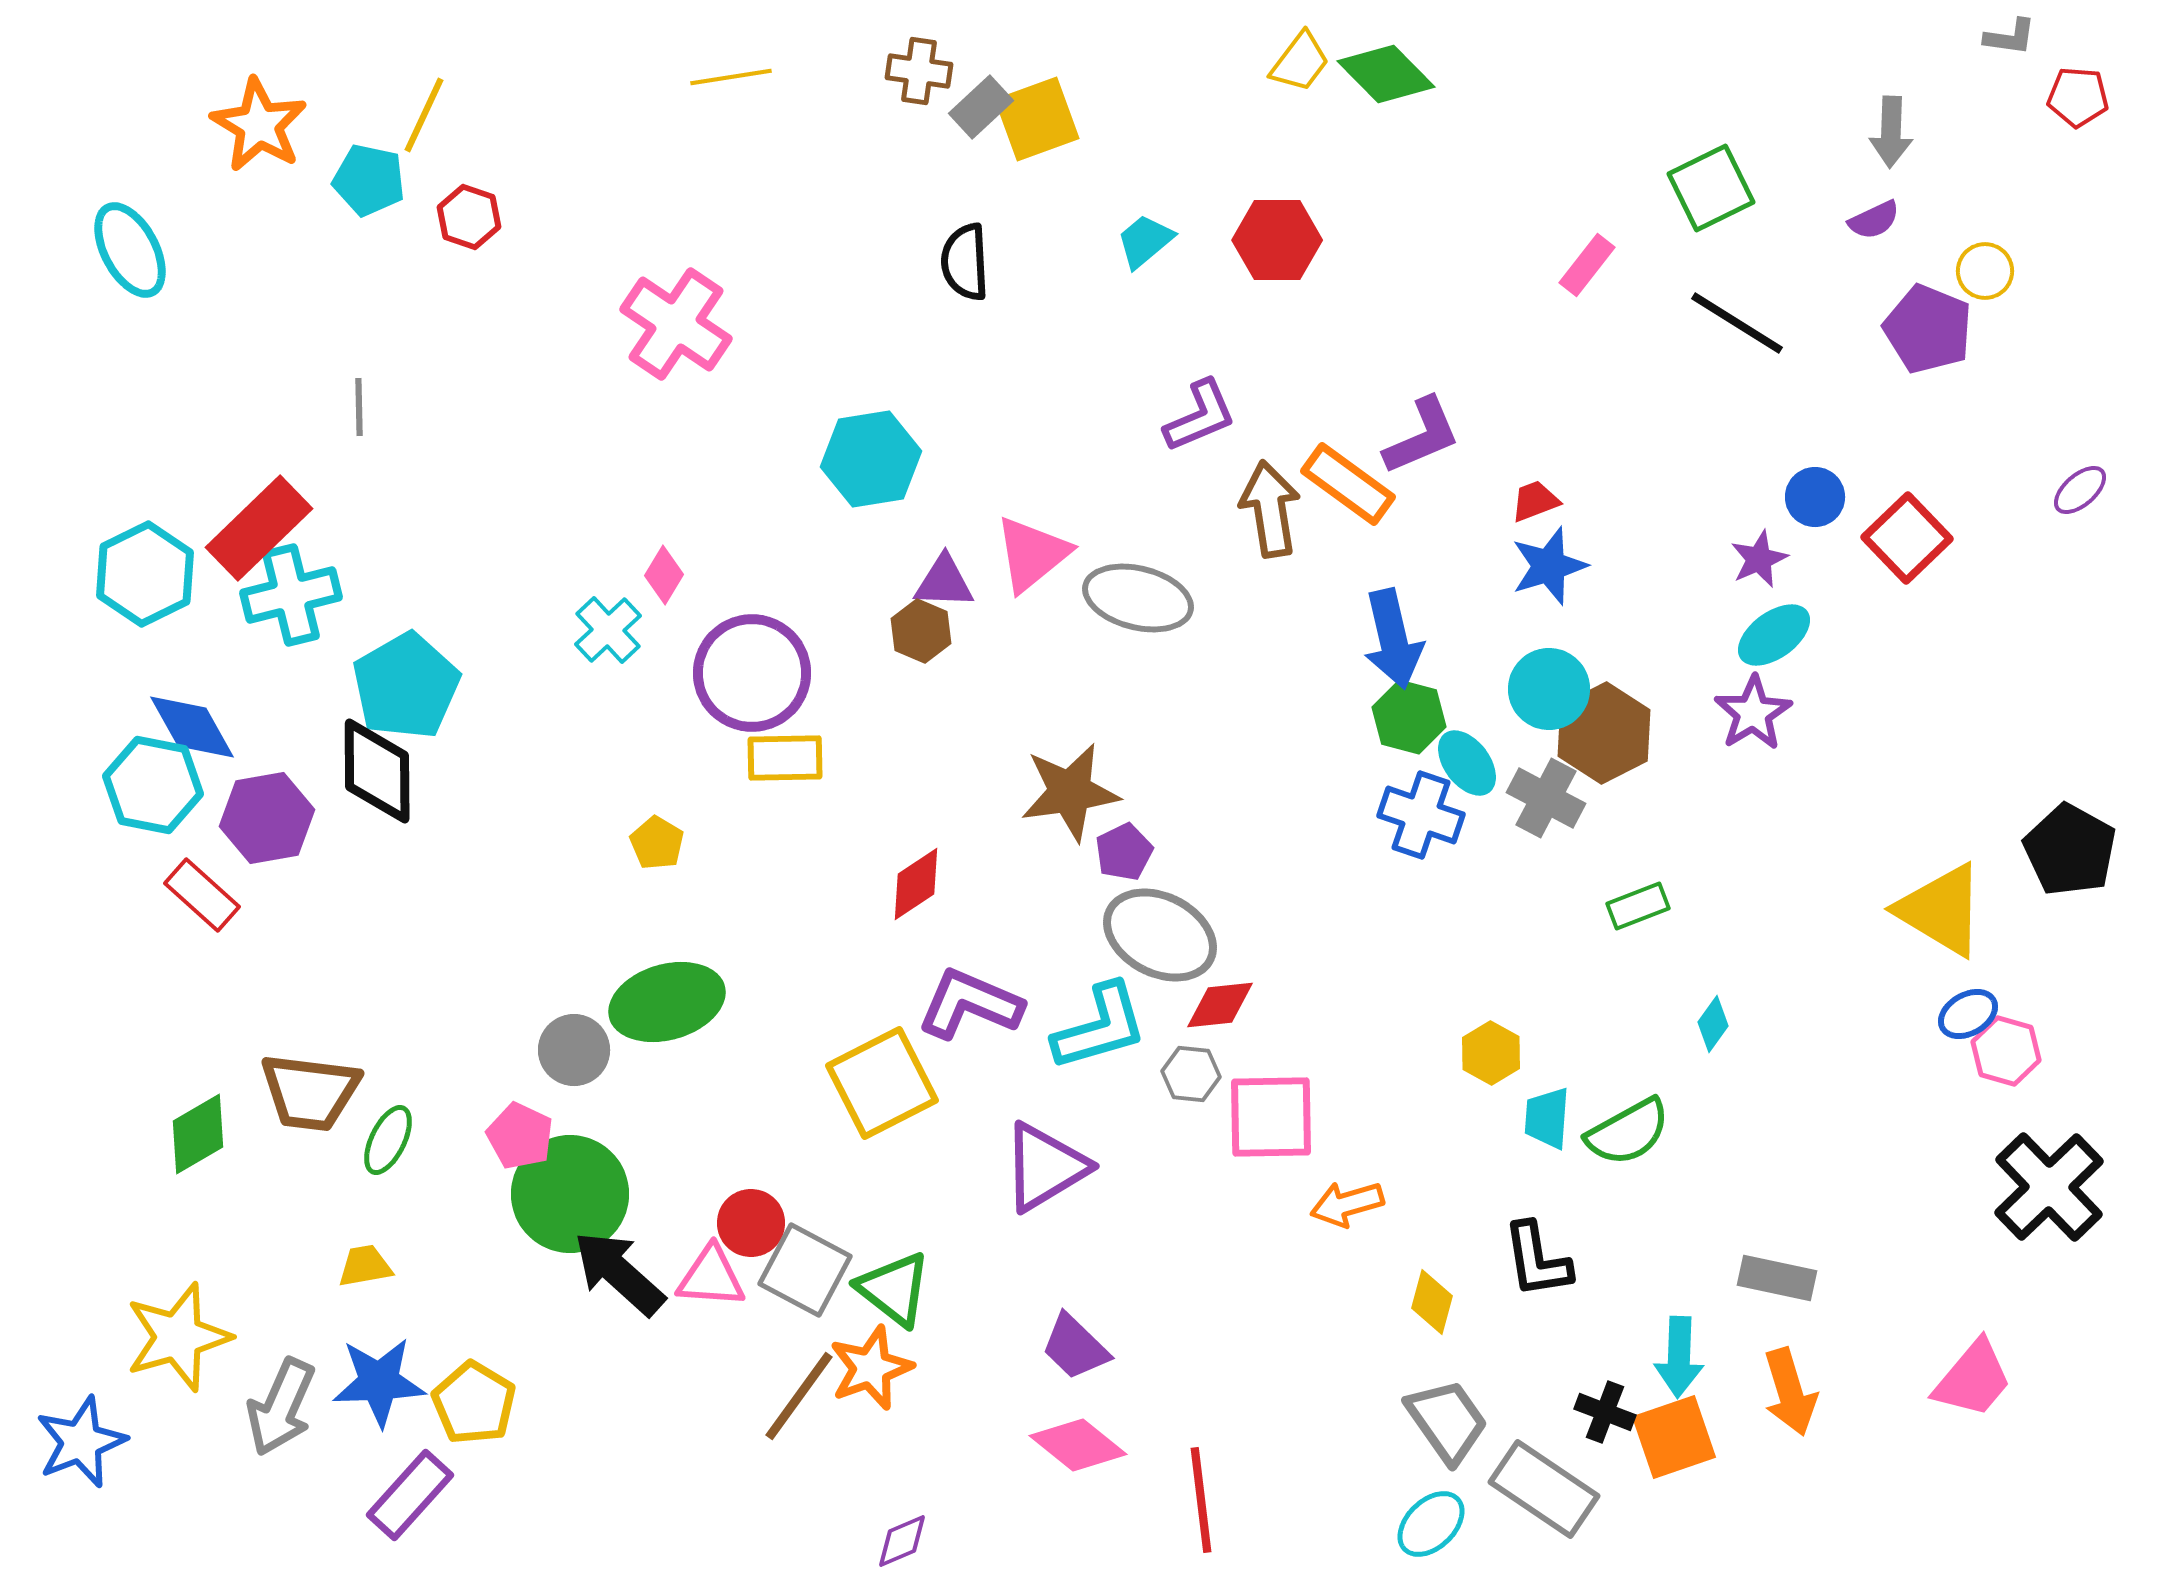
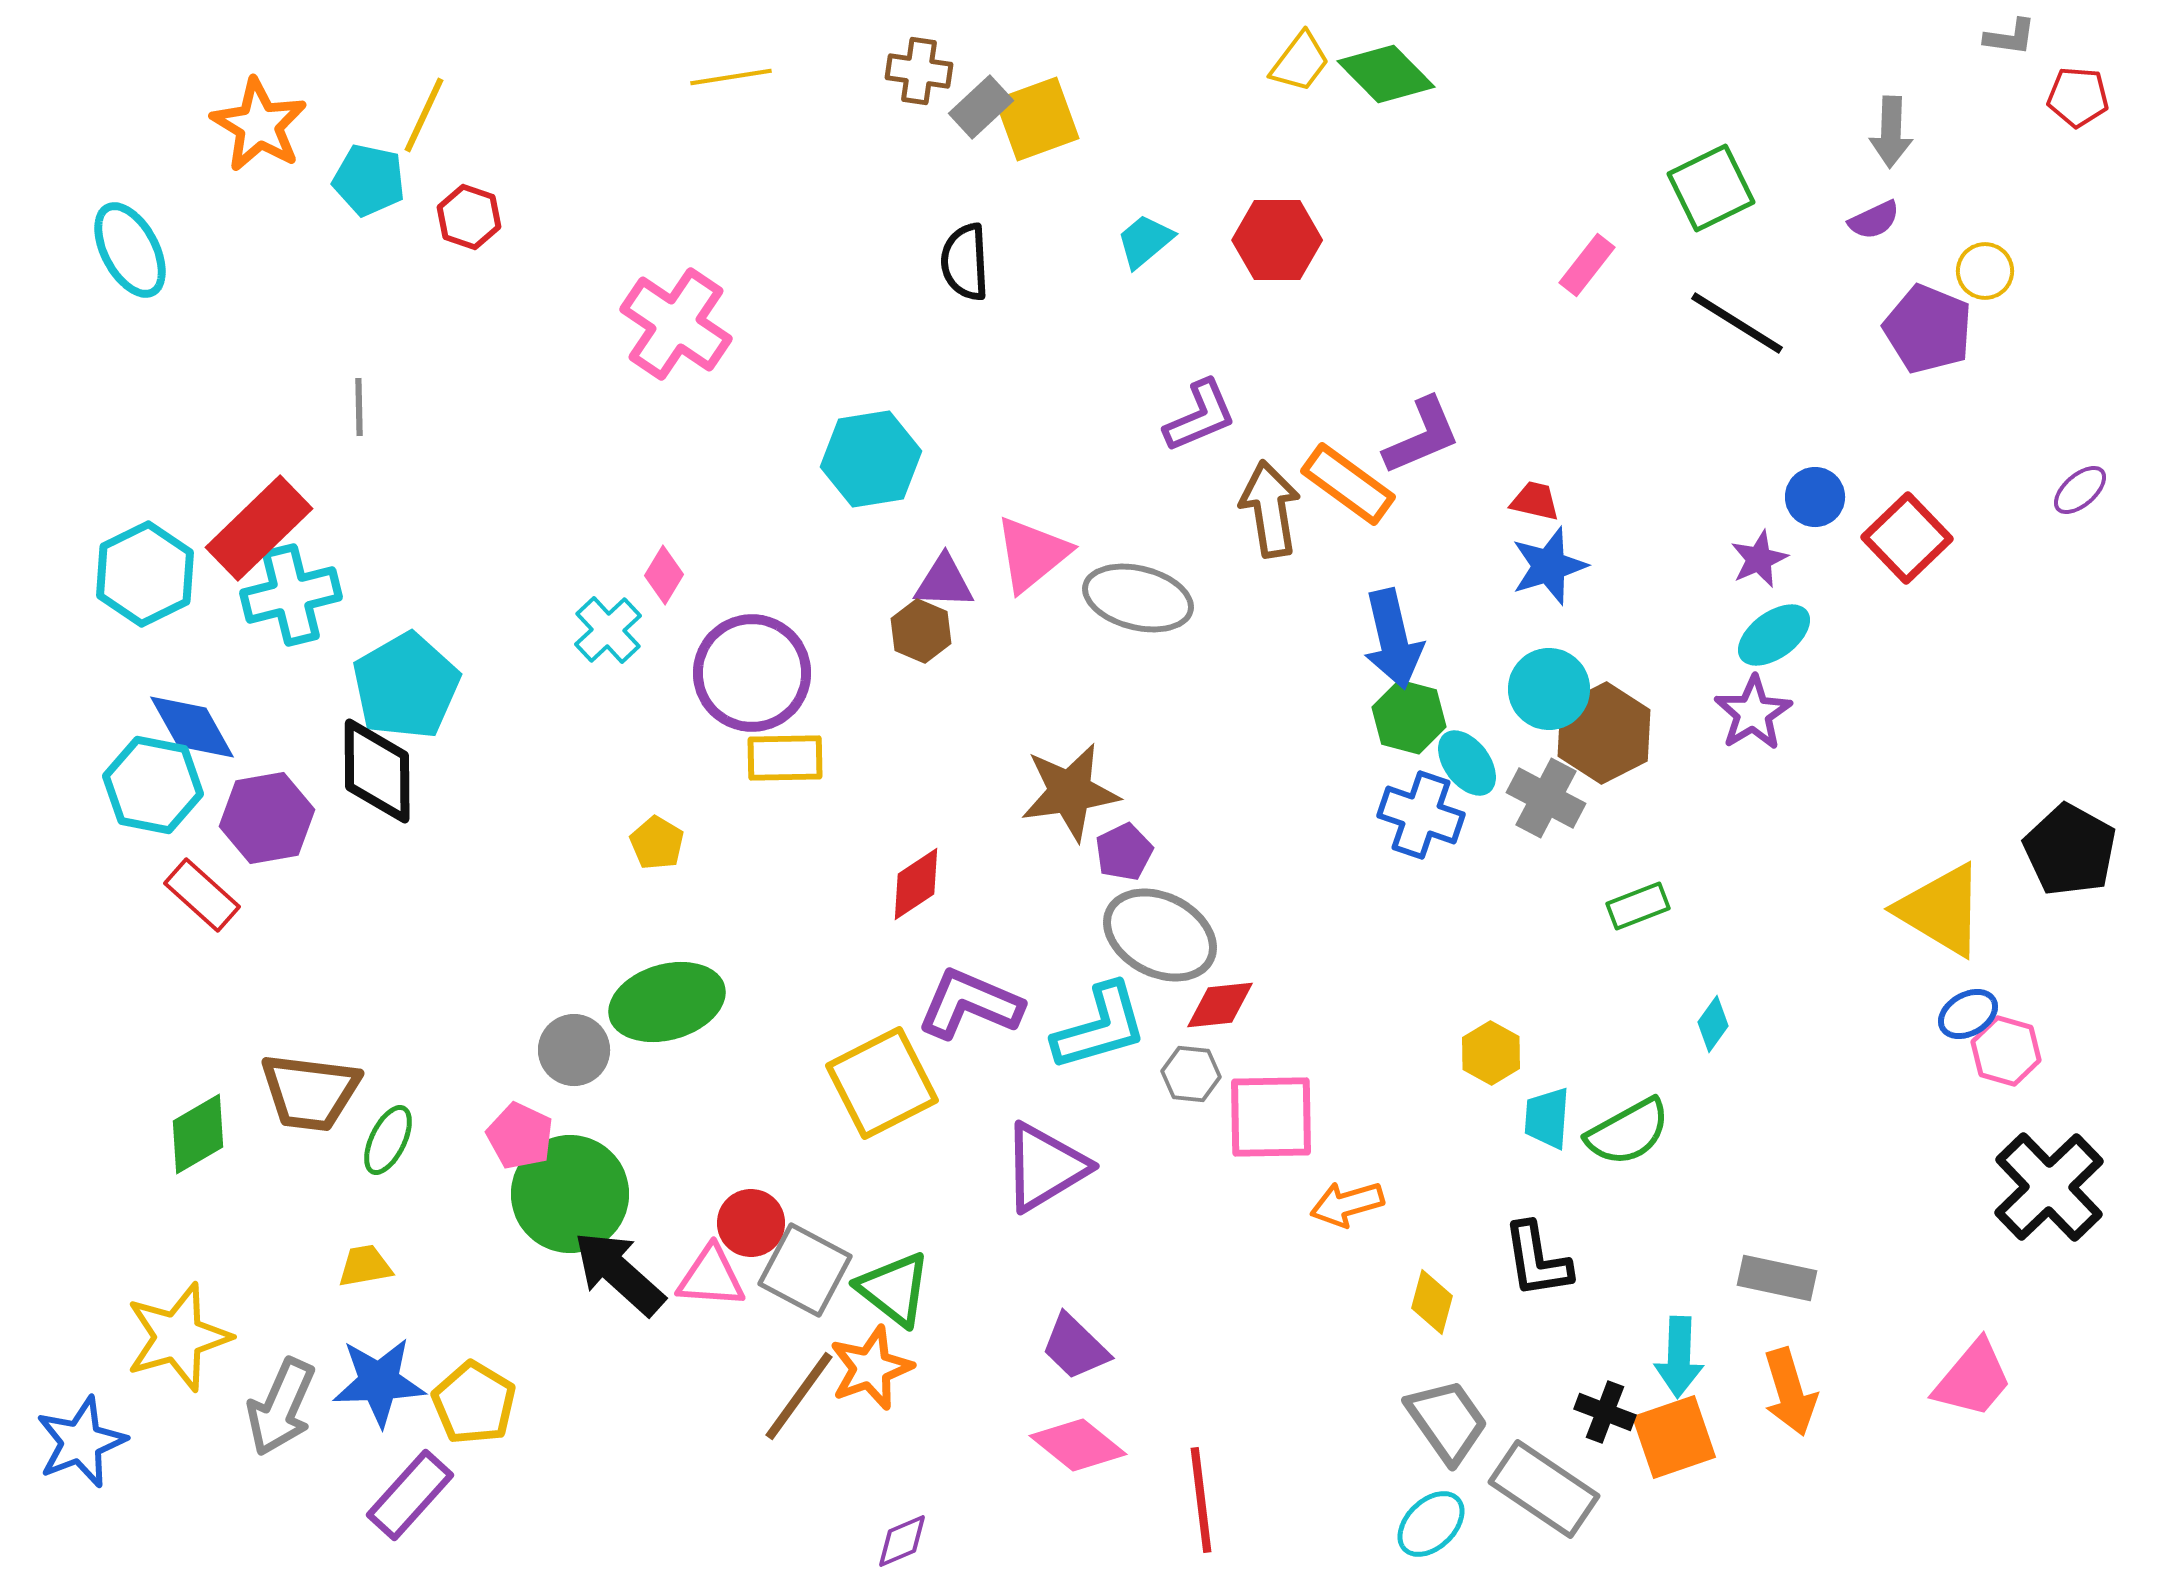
red trapezoid at (1535, 501): rotated 34 degrees clockwise
